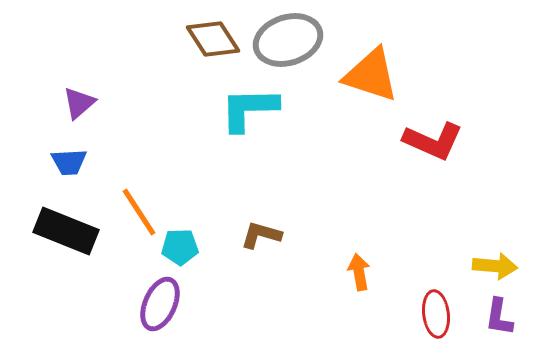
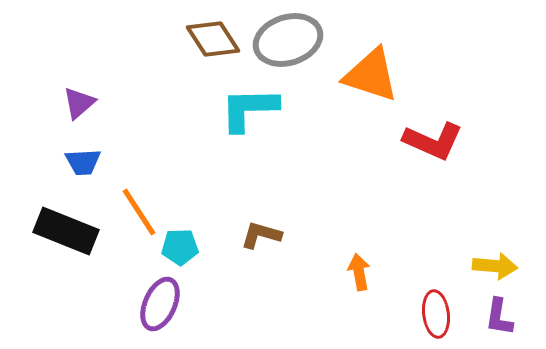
blue trapezoid: moved 14 px right
